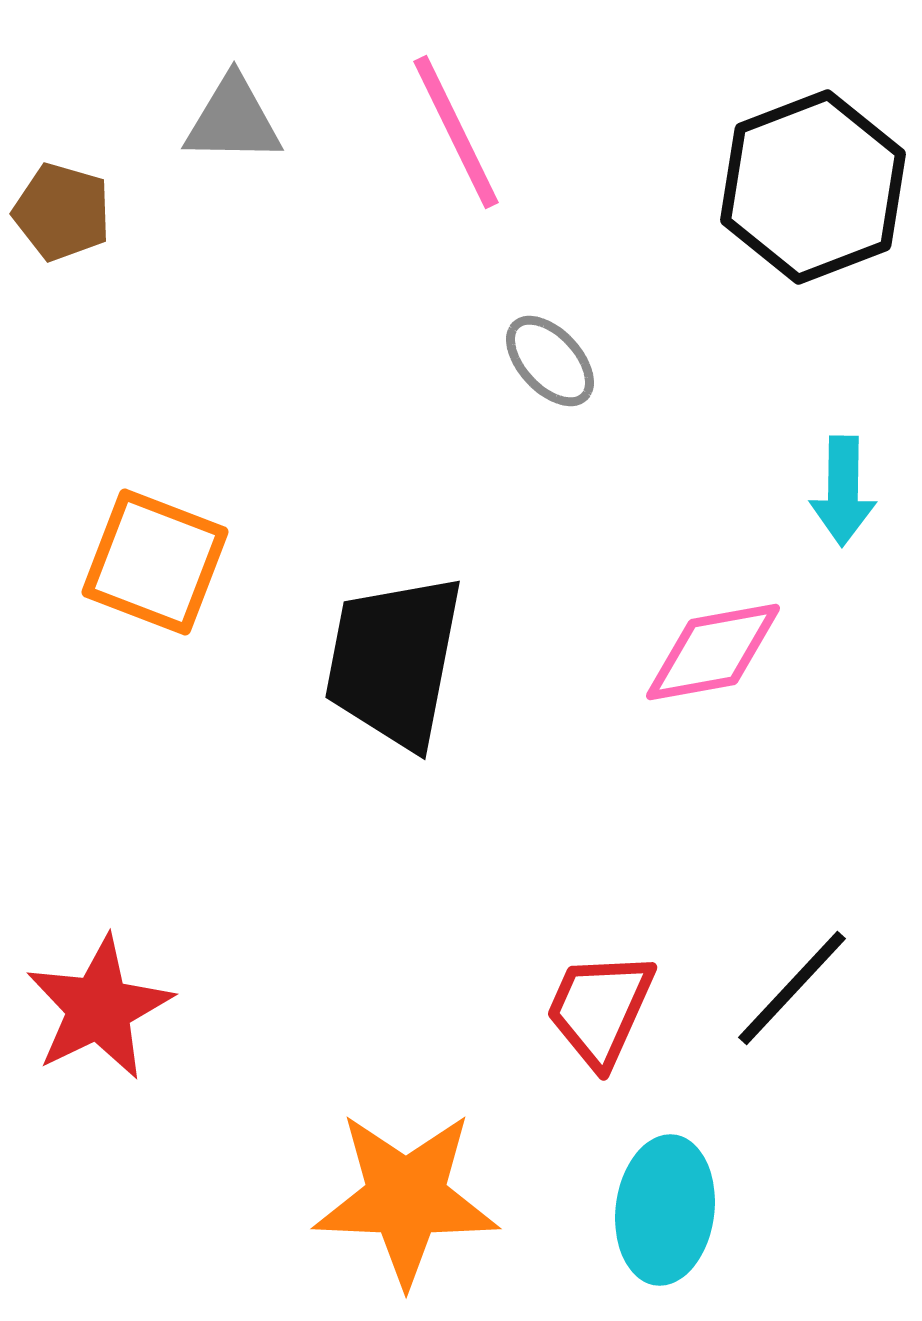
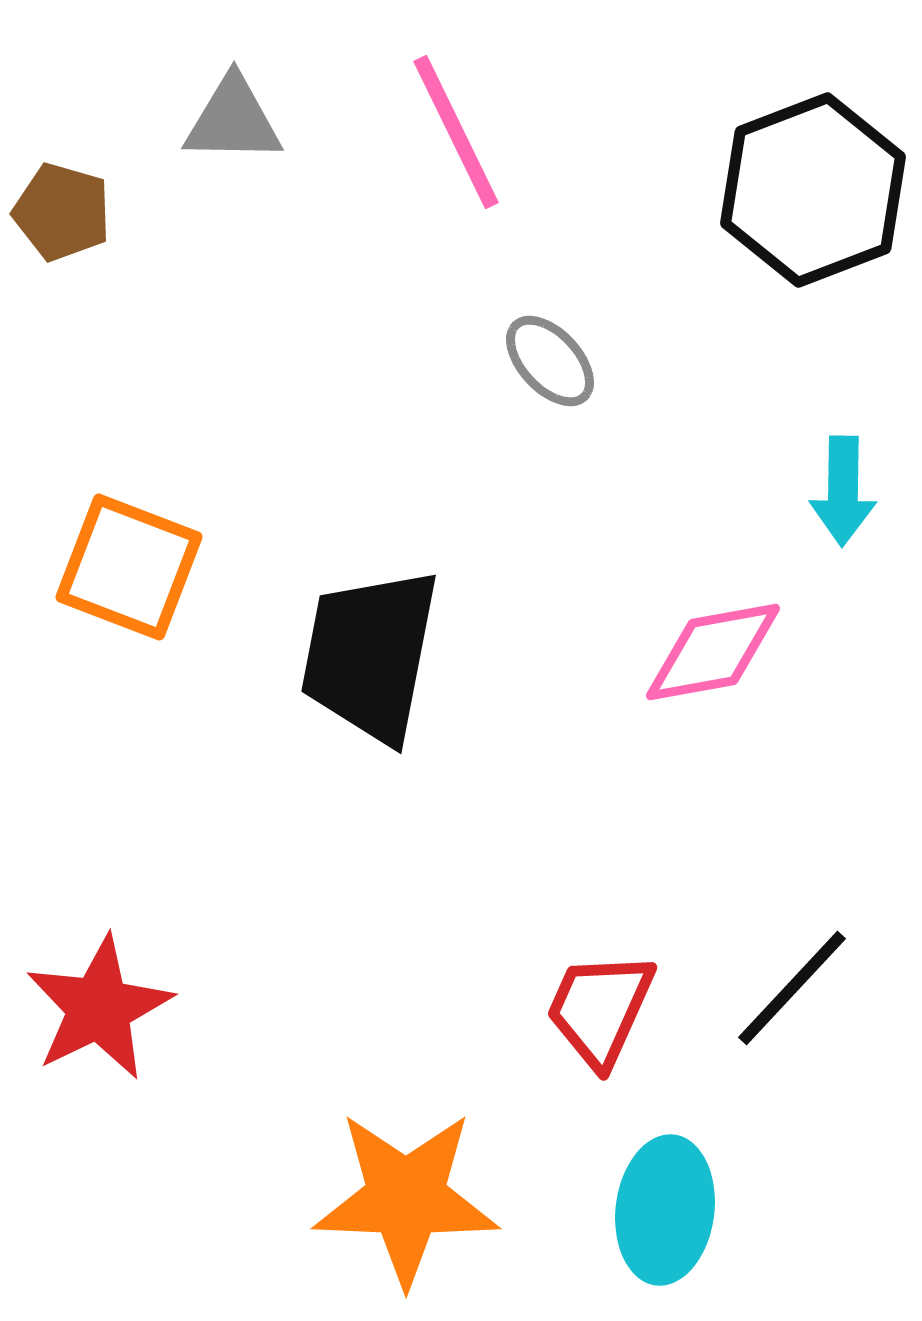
black hexagon: moved 3 px down
orange square: moved 26 px left, 5 px down
black trapezoid: moved 24 px left, 6 px up
